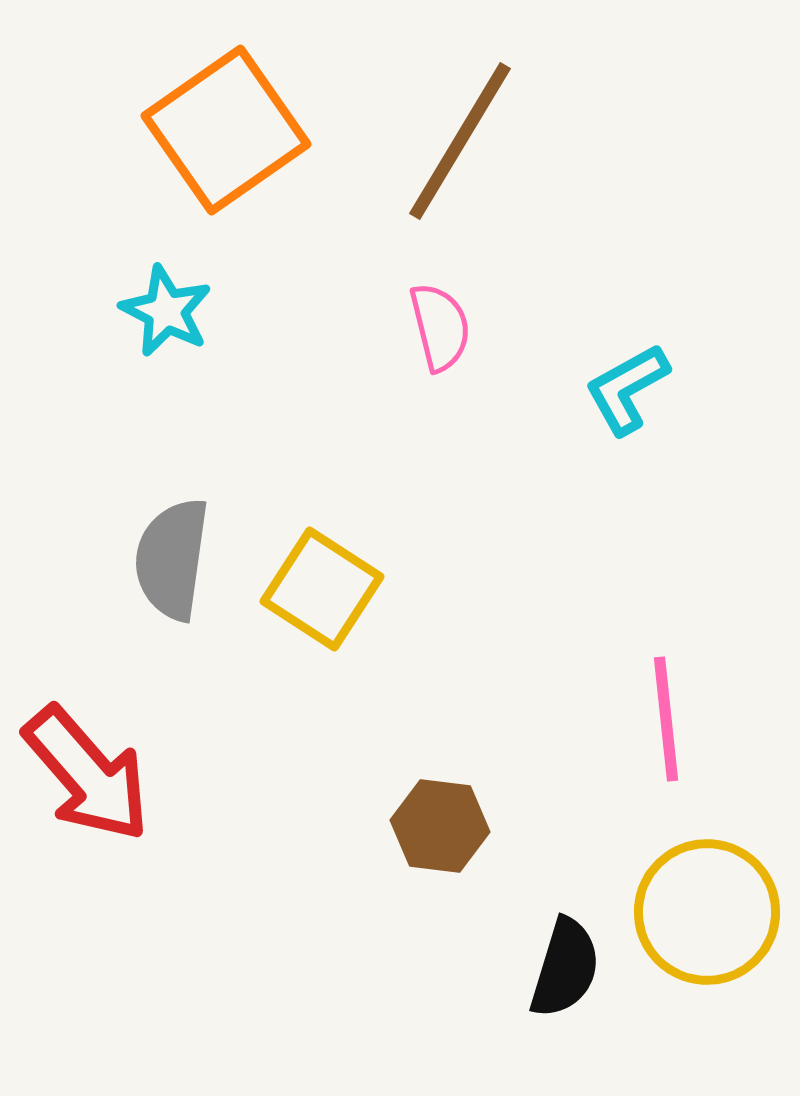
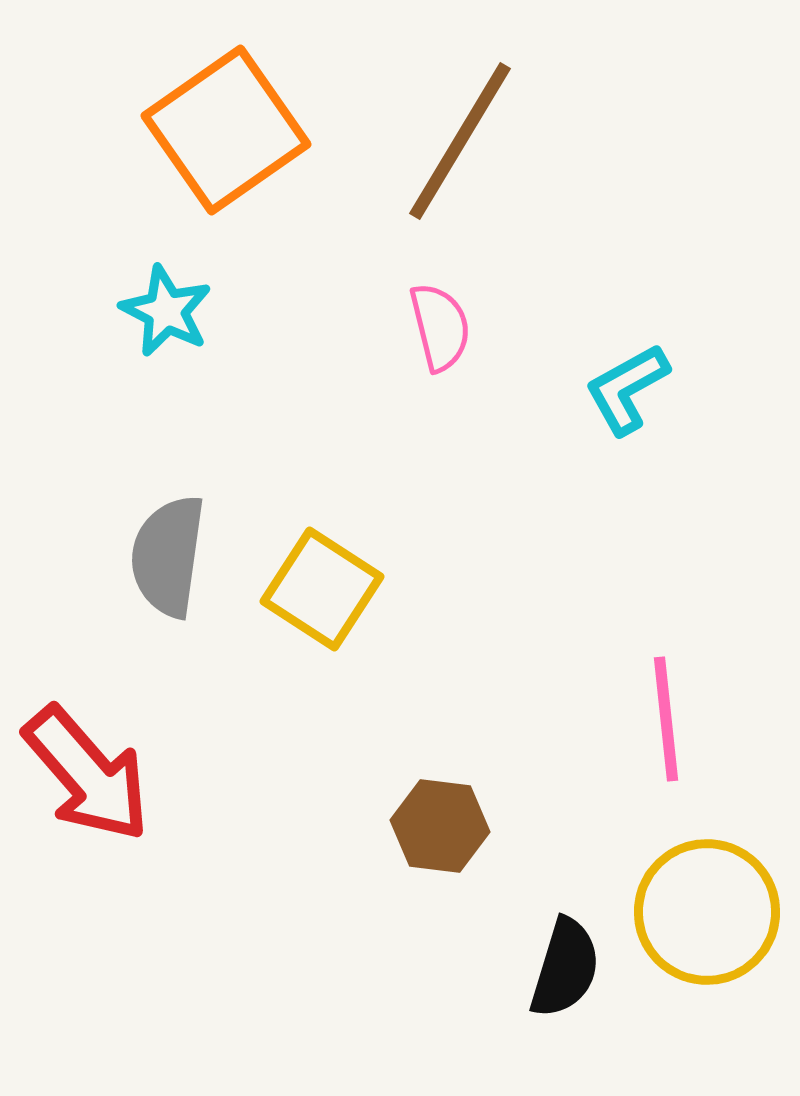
gray semicircle: moved 4 px left, 3 px up
